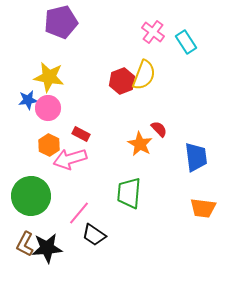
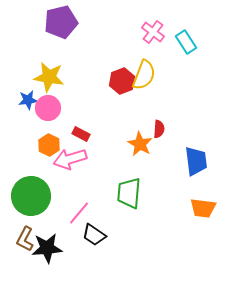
red semicircle: rotated 48 degrees clockwise
blue trapezoid: moved 4 px down
brown L-shape: moved 5 px up
